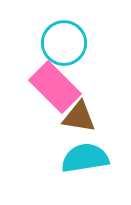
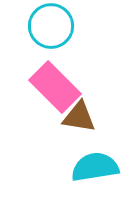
cyan circle: moved 13 px left, 17 px up
cyan semicircle: moved 10 px right, 9 px down
